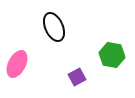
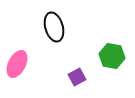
black ellipse: rotated 8 degrees clockwise
green hexagon: moved 1 px down
